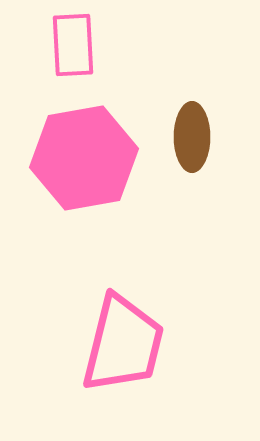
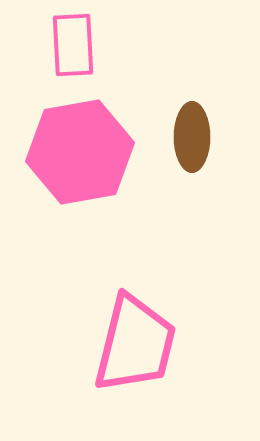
pink hexagon: moved 4 px left, 6 px up
pink trapezoid: moved 12 px right
